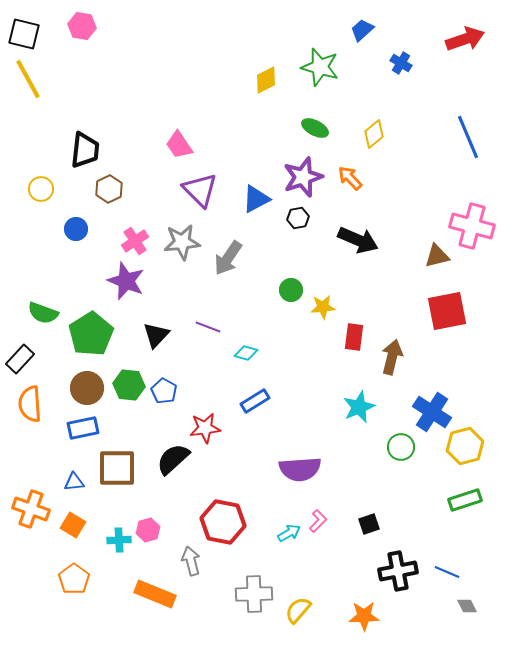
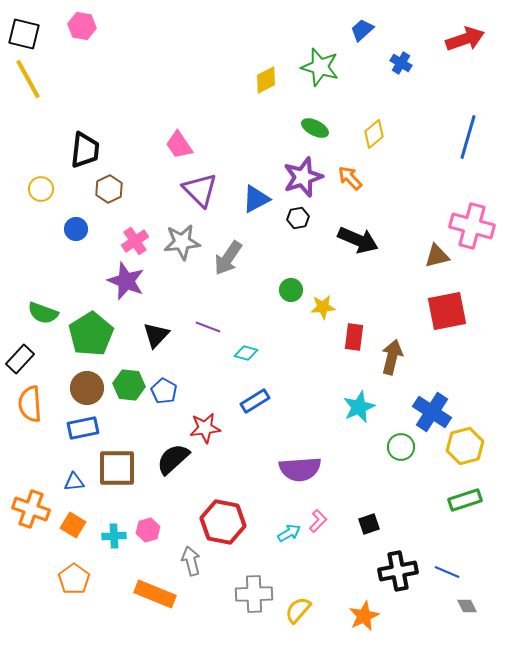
blue line at (468, 137): rotated 39 degrees clockwise
cyan cross at (119, 540): moved 5 px left, 4 px up
orange star at (364, 616): rotated 24 degrees counterclockwise
